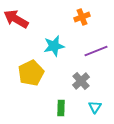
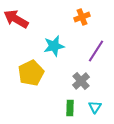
purple line: rotated 35 degrees counterclockwise
green rectangle: moved 9 px right
